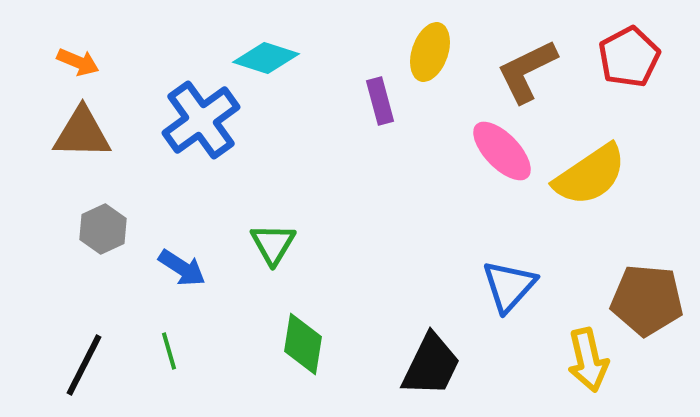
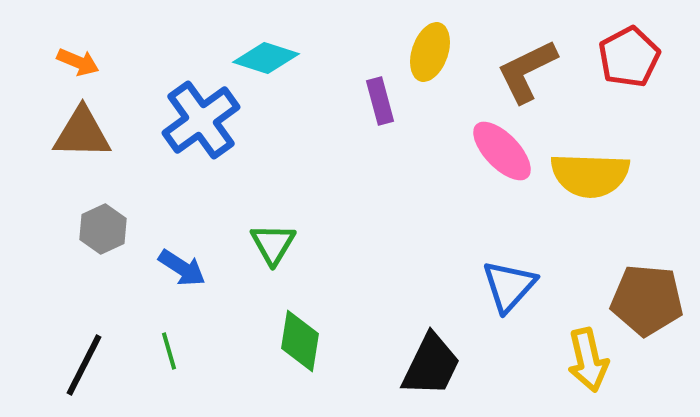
yellow semicircle: rotated 36 degrees clockwise
green diamond: moved 3 px left, 3 px up
